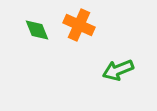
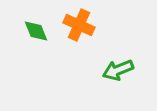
green diamond: moved 1 px left, 1 px down
